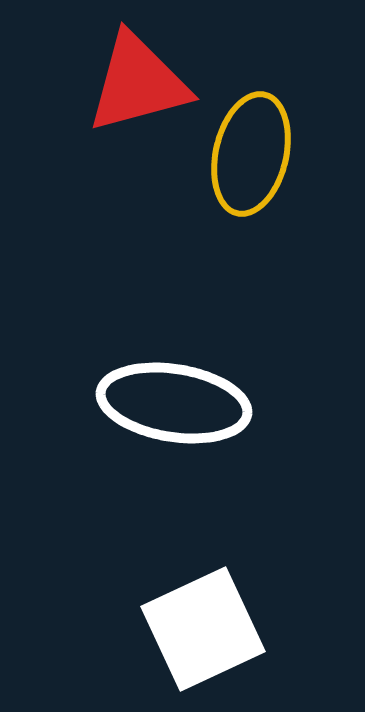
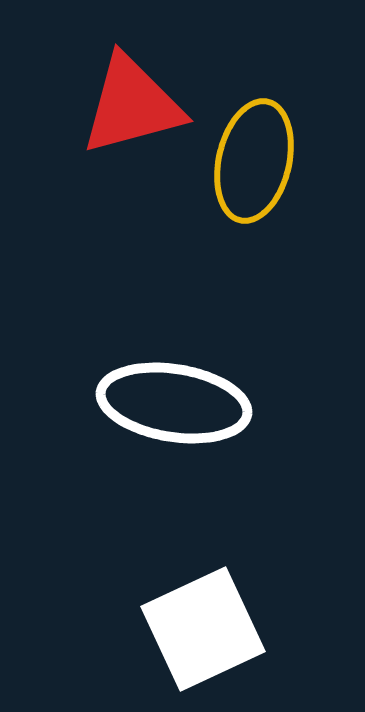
red triangle: moved 6 px left, 22 px down
yellow ellipse: moved 3 px right, 7 px down
